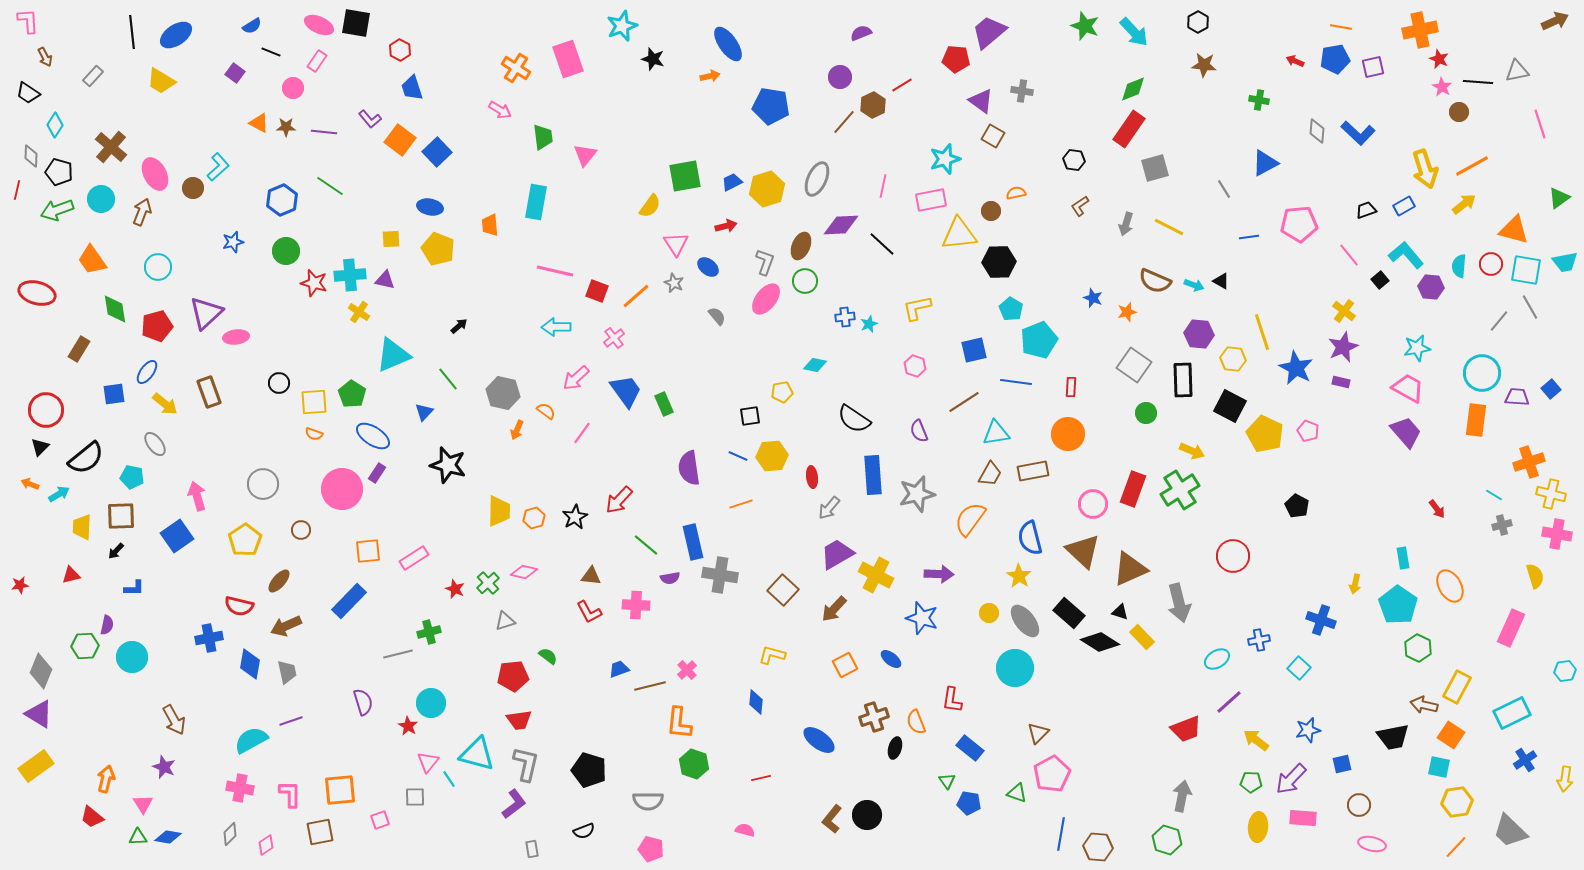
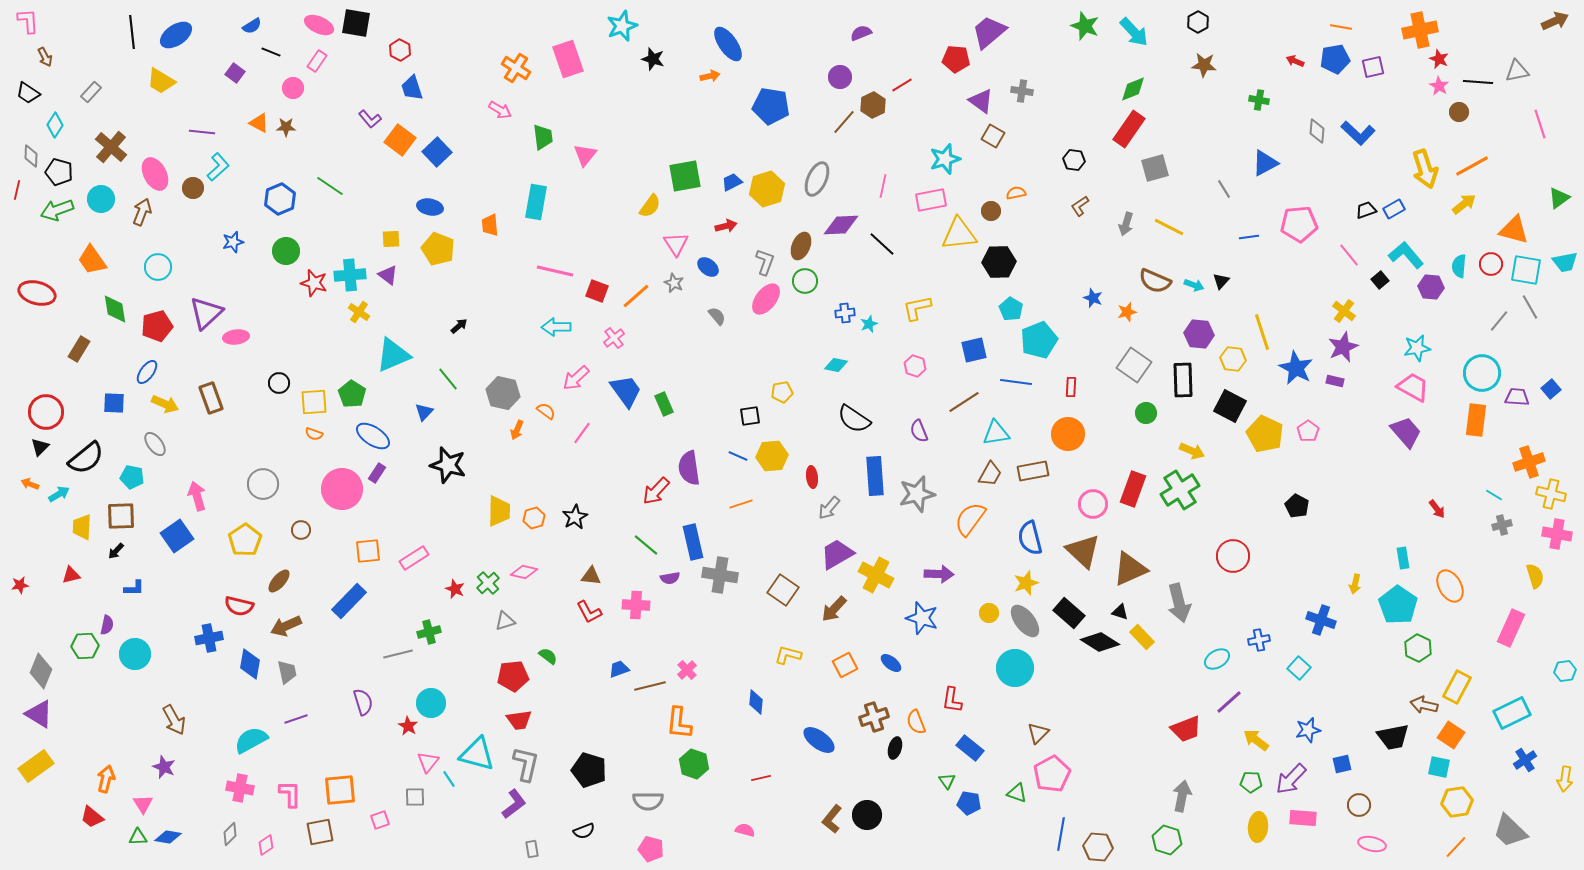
gray rectangle at (93, 76): moved 2 px left, 16 px down
pink star at (1442, 87): moved 3 px left, 1 px up
purple line at (324, 132): moved 122 px left
blue hexagon at (282, 200): moved 2 px left, 1 px up
blue rectangle at (1404, 206): moved 10 px left, 3 px down
purple triangle at (385, 280): moved 3 px right, 5 px up; rotated 25 degrees clockwise
black triangle at (1221, 281): rotated 42 degrees clockwise
blue cross at (845, 317): moved 4 px up
cyan diamond at (815, 365): moved 21 px right
purple rectangle at (1341, 382): moved 6 px left, 1 px up
pink trapezoid at (1408, 388): moved 5 px right, 1 px up
brown rectangle at (209, 392): moved 2 px right, 6 px down
blue square at (114, 394): moved 9 px down; rotated 10 degrees clockwise
yellow arrow at (165, 404): rotated 16 degrees counterclockwise
red circle at (46, 410): moved 2 px down
pink pentagon at (1308, 431): rotated 15 degrees clockwise
blue rectangle at (873, 475): moved 2 px right, 1 px down
red arrow at (619, 500): moved 37 px right, 9 px up
yellow star at (1019, 576): moved 7 px right, 7 px down; rotated 20 degrees clockwise
brown square at (783, 590): rotated 8 degrees counterclockwise
yellow L-shape at (772, 655): moved 16 px right
cyan circle at (132, 657): moved 3 px right, 3 px up
blue ellipse at (891, 659): moved 4 px down
purple line at (291, 721): moved 5 px right, 2 px up
